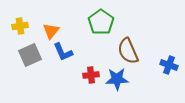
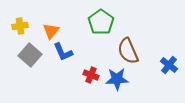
gray square: rotated 25 degrees counterclockwise
blue cross: rotated 18 degrees clockwise
red cross: rotated 28 degrees clockwise
